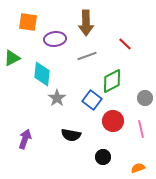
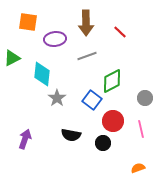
red line: moved 5 px left, 12 px up
black circle: moved 14 px up
